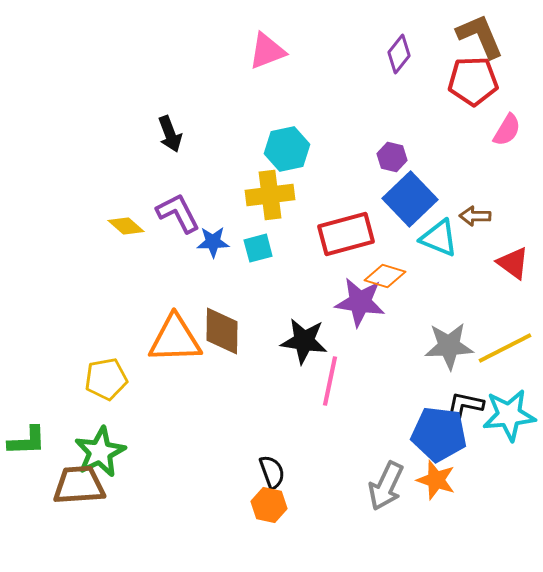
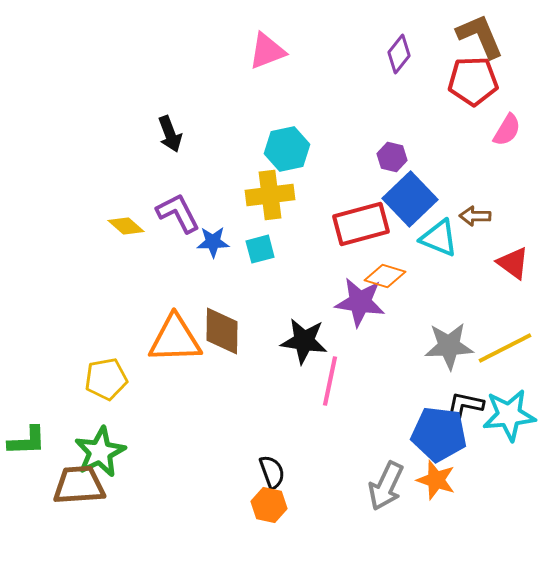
red rectangle: moved 15 px right, 10 px up
cyan square: moved 2 px right, 1 px down
